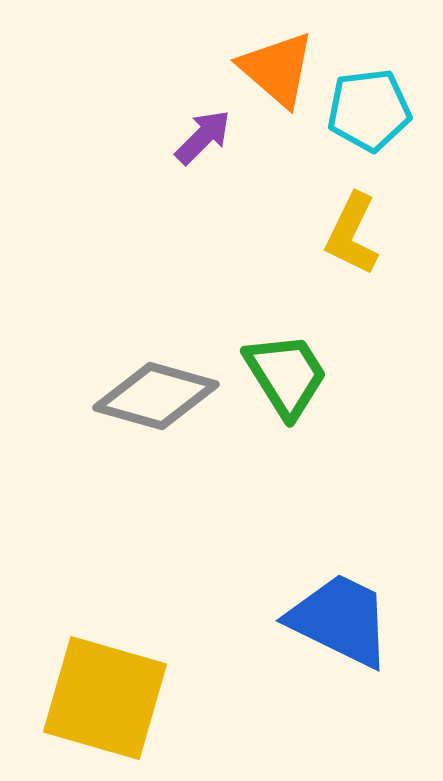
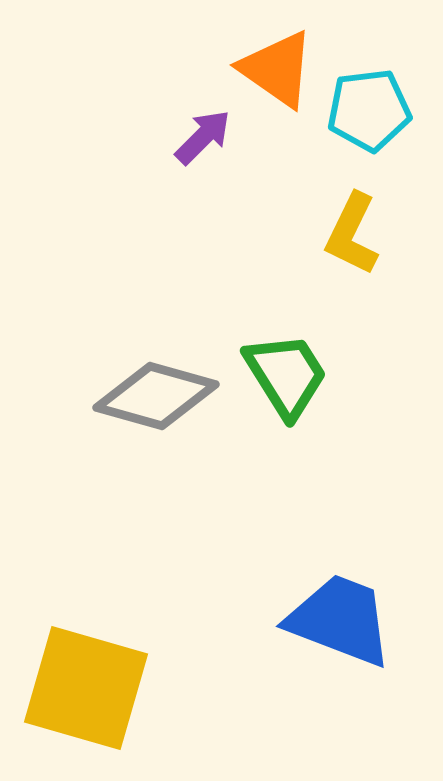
orange triangle: rotated 6 degrees counterclockwise
blue trapezoid: rotated 5 degrees counterclockwise
yellow square: moved 19 px left, 10 px up
